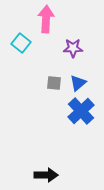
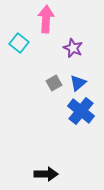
cyan square: moved 2 px left
purple star: rotated 24 degrees clockwise
gray square: rotated 35 degrees counterclockwise
blue cross: rotated 8 degrees counterclockwise
black arrow: moved 1 px up
